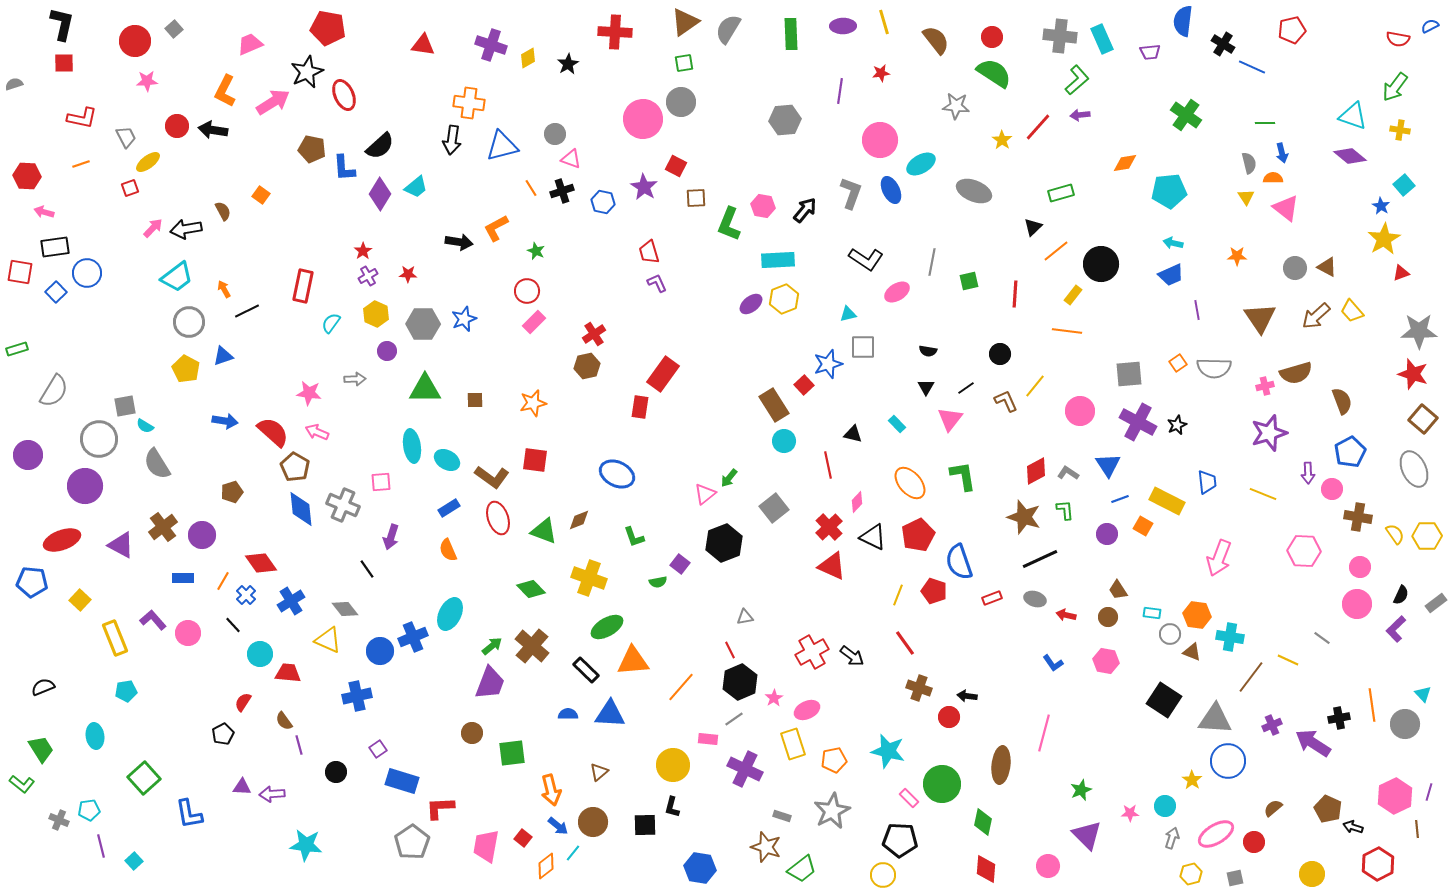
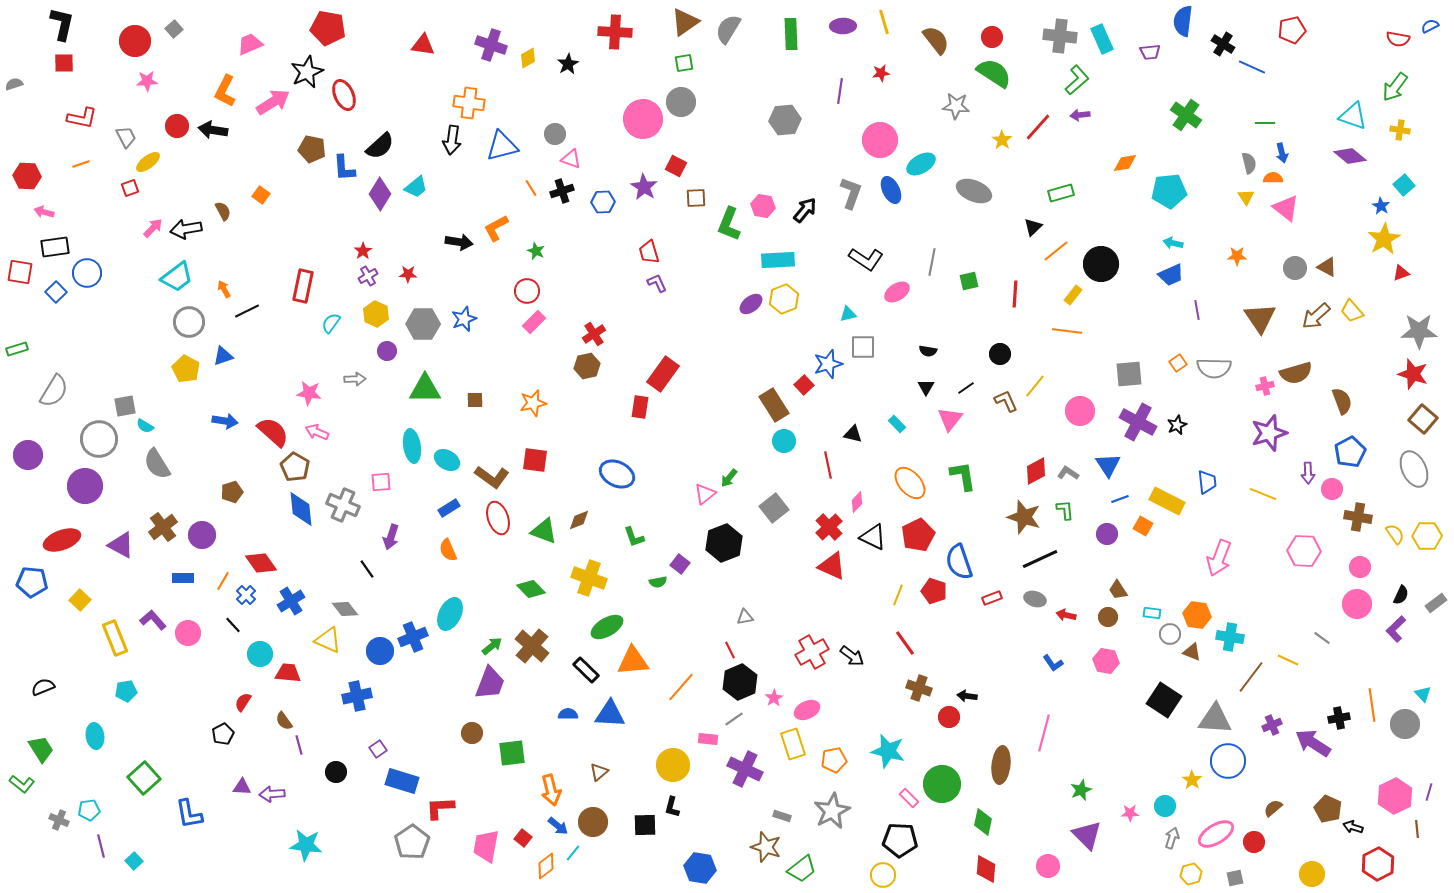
blue hexagon at (603, 202): rotated 15 degrees counterclockwise
